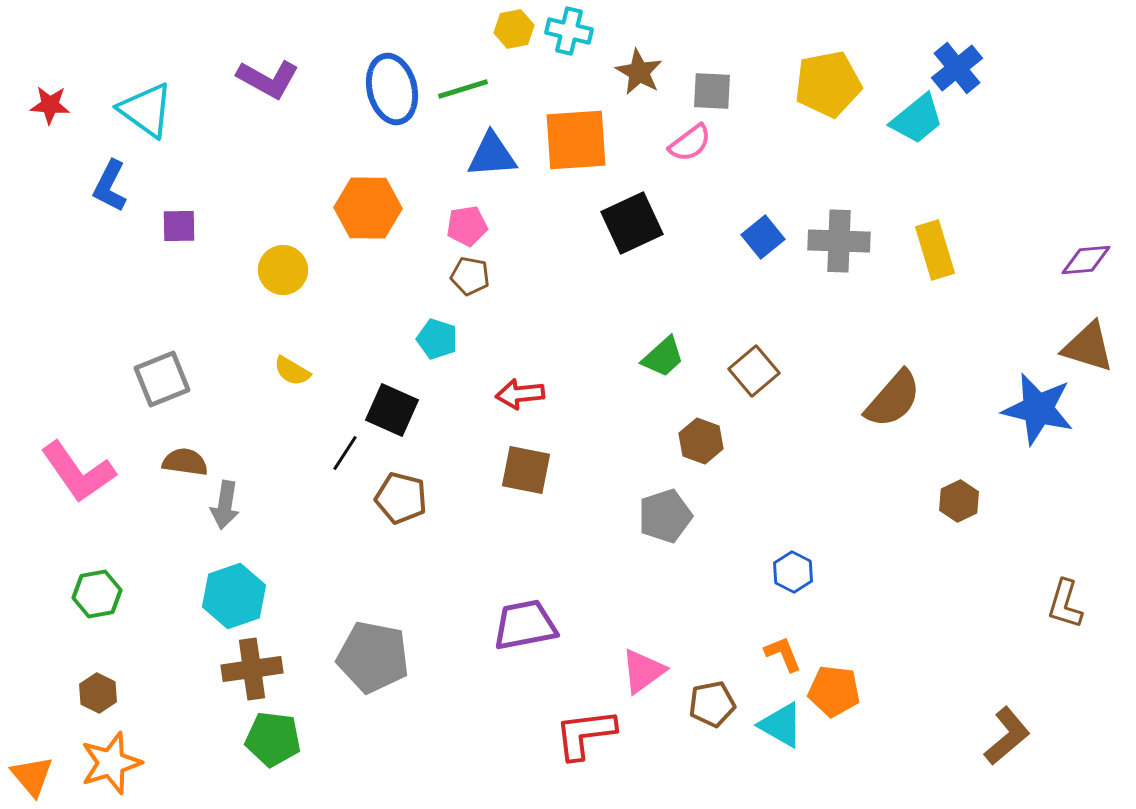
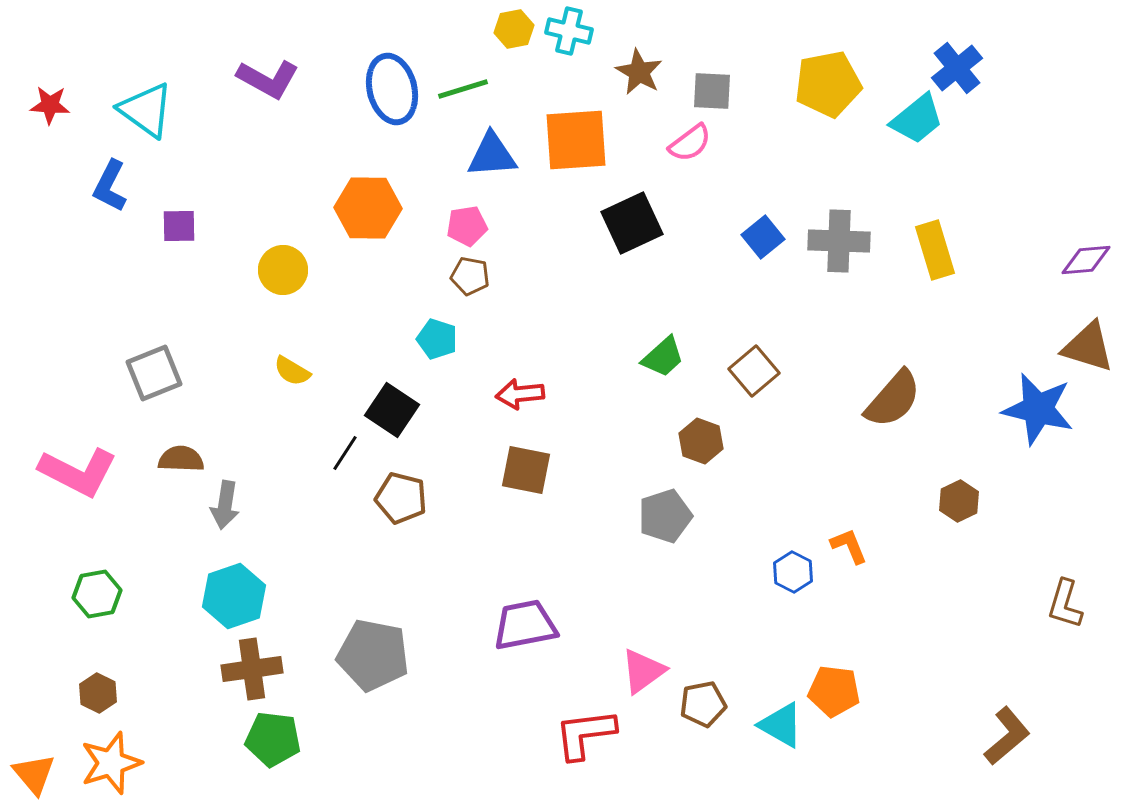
gray square at (162, 379): moved 8 px left, 6 px up
black square at (392, 410): rotated 10 degrees clockwise
brown semicircle at (185, 462): moved 4 px left, 3 px up; rotated 6 degrees counterclockwise
pink L-shape at (78, 472): rotated 28 degrees counterclockwise
orange L-shape at (783, 654): moved 66 px right, 108 px up
gray pentagon at (373, 657): moved 2 px up
brown pentagon at (712, 704): moved 9 px left
orange triangle at (32, 776): moved 2 px right, 2 px up
